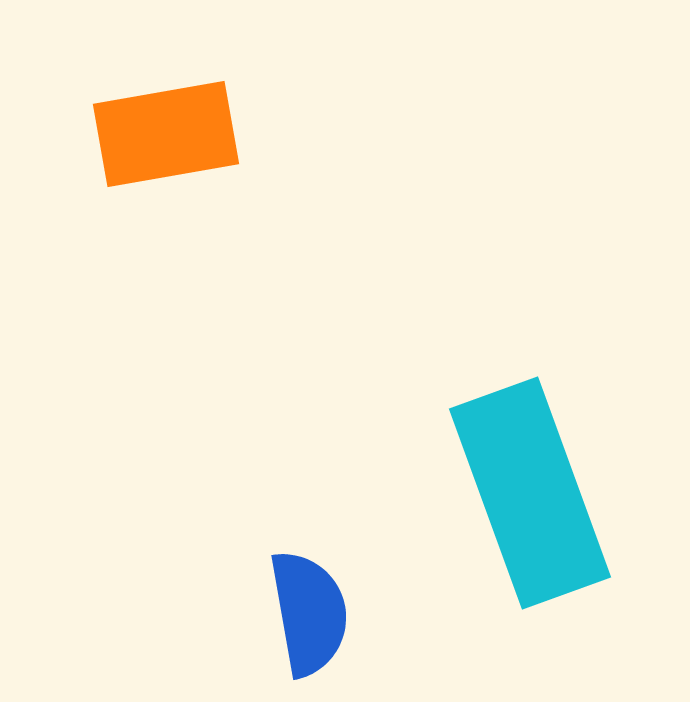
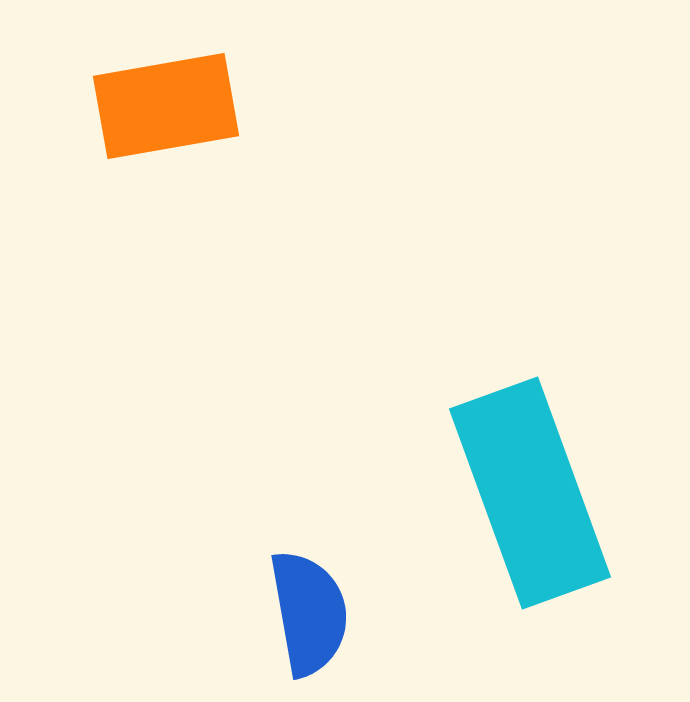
orange rectangle: moved 28 px up
